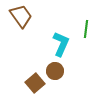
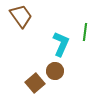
green line: moved 1 px left, 3 px down
